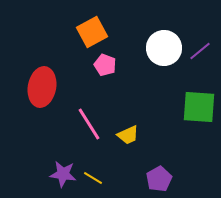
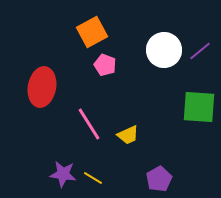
white circle: moved 2 px down
